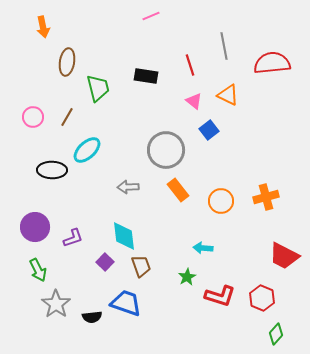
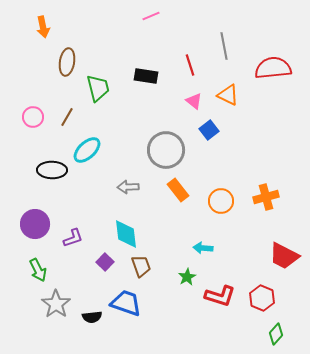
red semicircle: moved 1 px right, 5 px down
purple circle: moved 3 px up
cyan diamond: moved 2 px right, 2 px up
